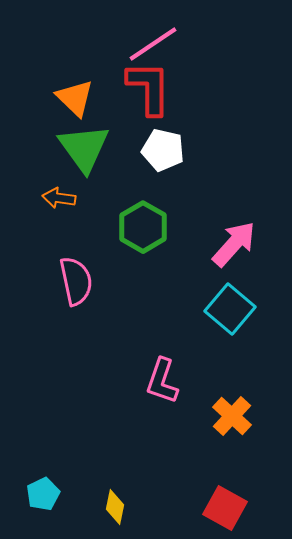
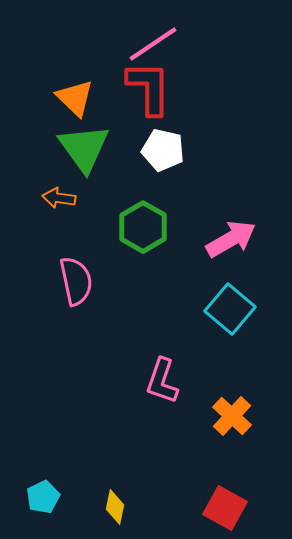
pink arrow: moved 3 px left, 5 px up; rotated 18 degrees clockwise
cyan pentagon: moved 3 px down
